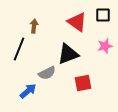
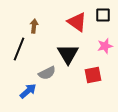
black triangle: rotated 40 degrees counterclockwise
red square: moved 10 px right, 8 px up
